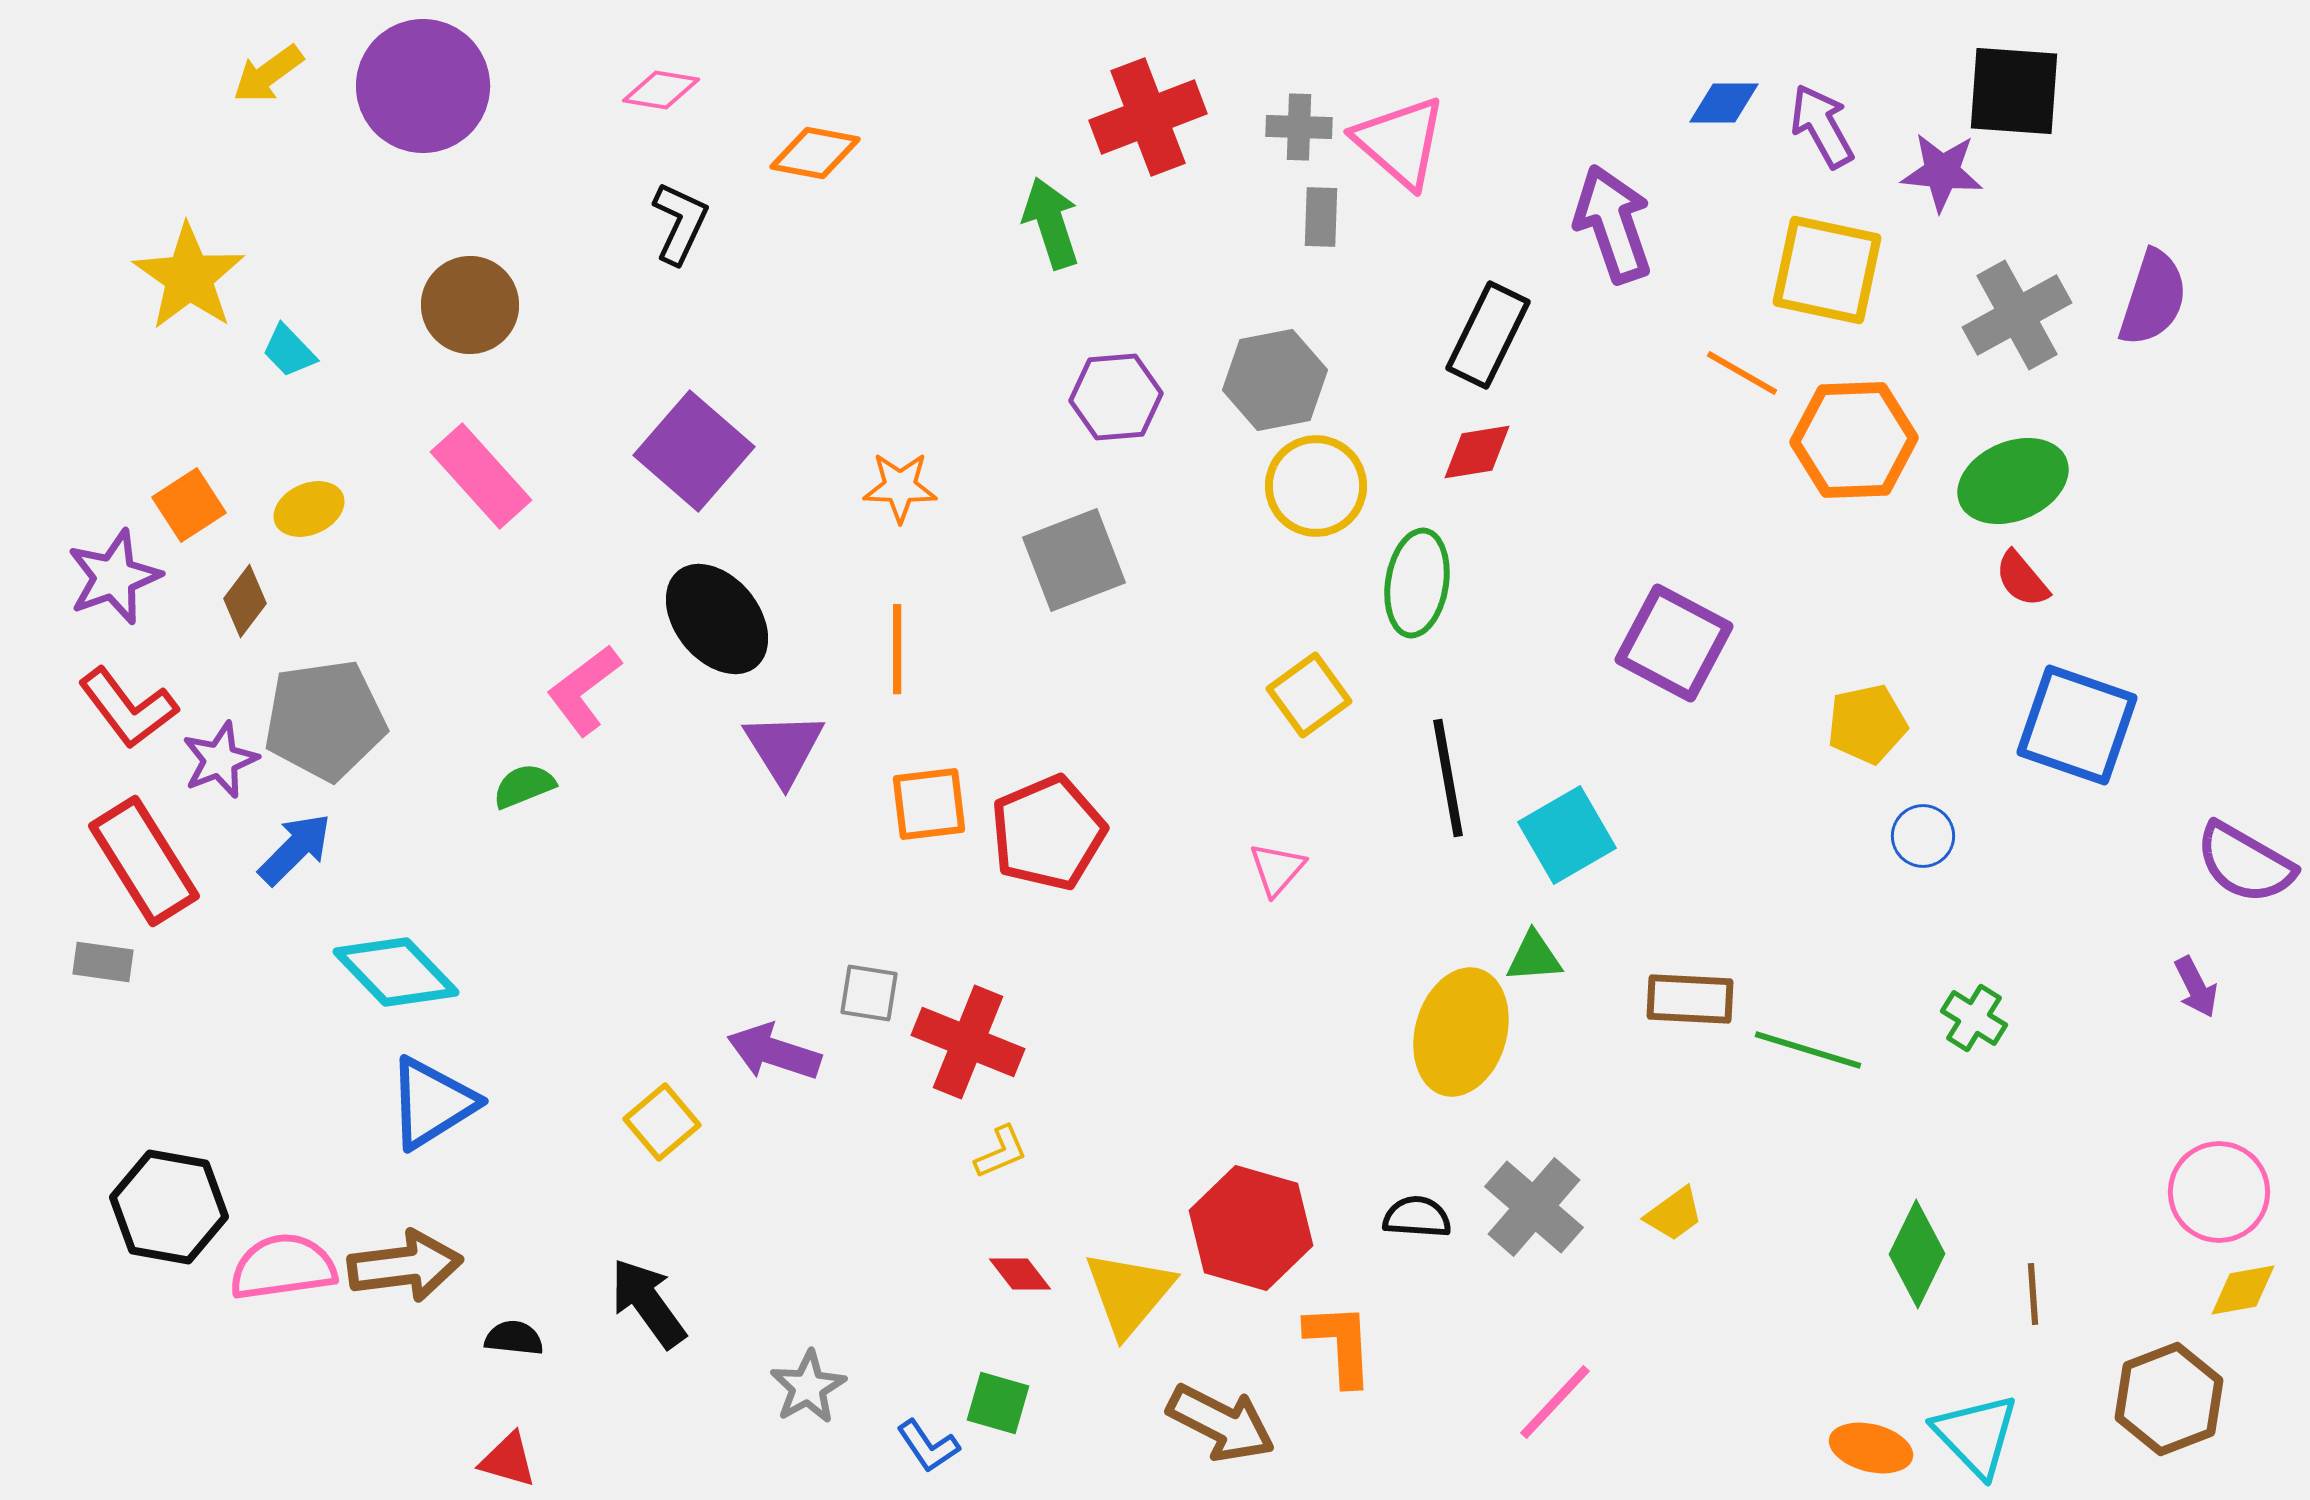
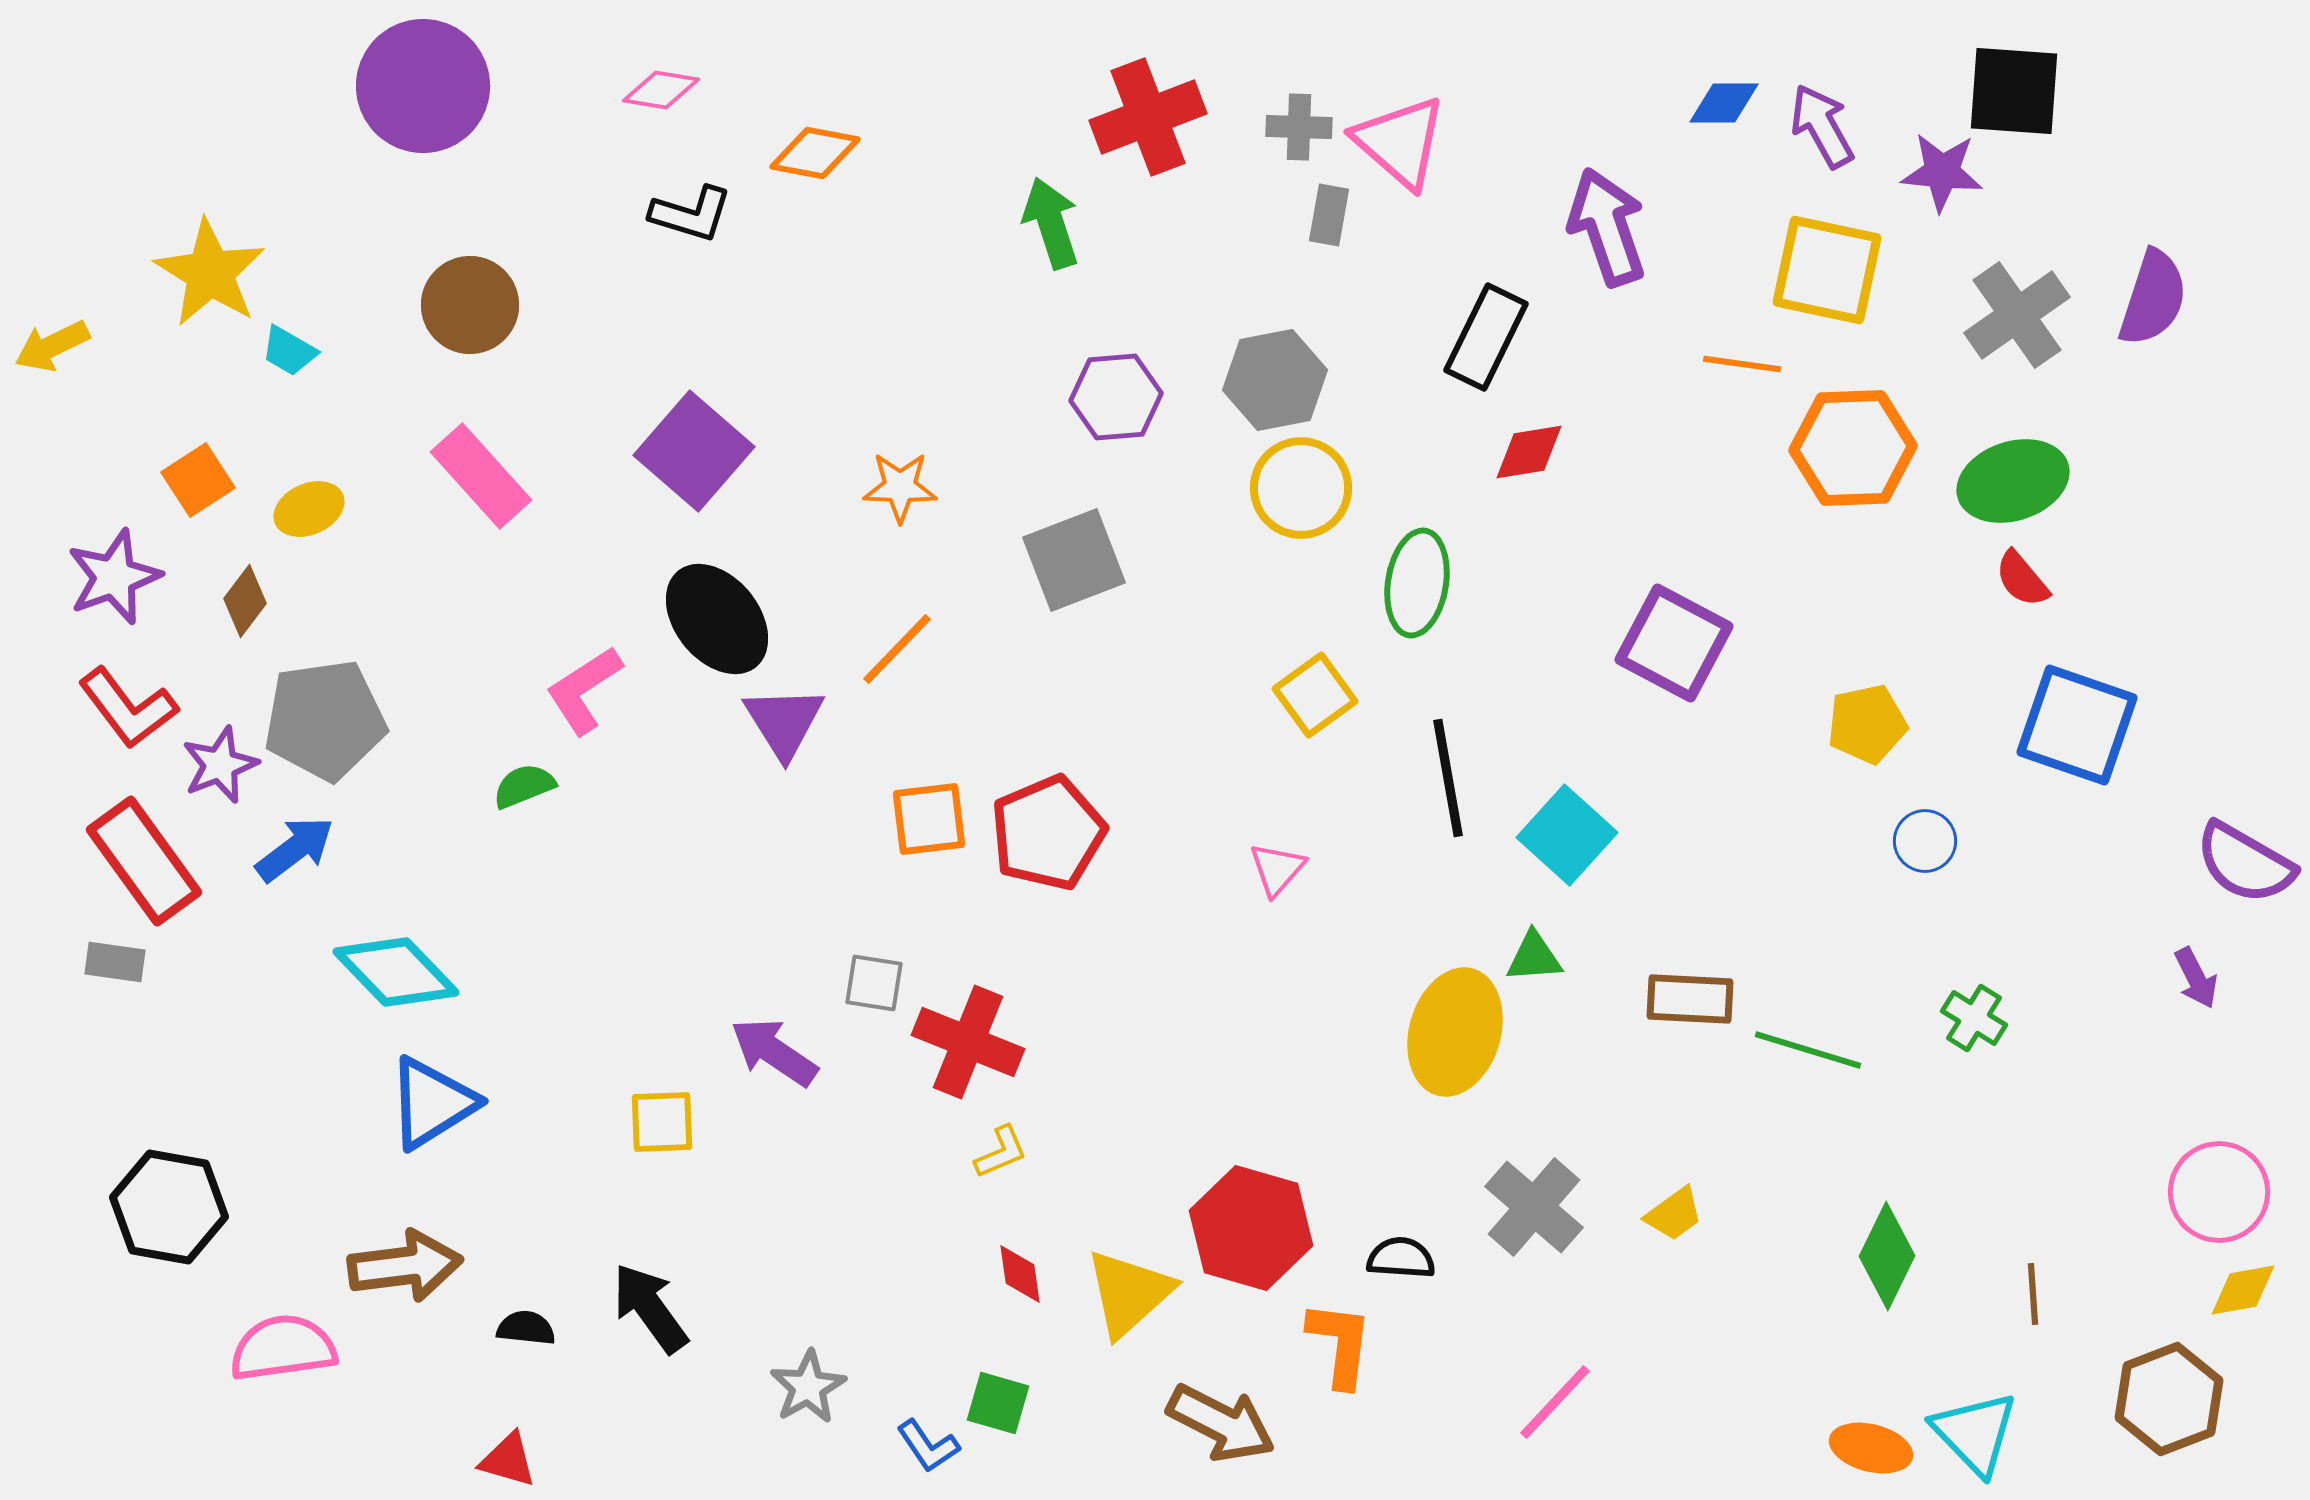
yellow arrow at (268, 74): moved 216 px left, 272 px down; rotated 10 degrees clockwise
gray rectangle at (1321, 217): moved 8 px right, 2 px up; rotated 8 degrees clockwise
black L-shape at (680, 223): moved 11 px right, 9 px up; rotated 82 degrees clockwise
purple arrow at (1613, 224): moved 6 px left, 3 px down
yellow star at (189, 277): moved 21 px right, 4 px up; rotated 3 degrees counterclockwise
gray cross at (2017, 315): rotated 6 degrees counterclockwise
black rectangle at (1488, 335): moved 2 px left, 2 px down
cyan trapezoid at (289, 351): rotated 16 degrees counterclockwise
orange line at (1742, 373): moved 9 px up; rotated 22 degrees counterclockwise
orange hexagon at (1854, 440): moved 1 px left, 8 px down
red diamond at (1477, 452): moved 52 px right
green ellipse at (2013, 481): rotated 5 degrees clockwise
yellow circle at (1316, 486): moved 15 px left, 2 px down
orange square at (189, 505): moved 9 px right, 25 px up
orange line at (897, 649): rotated 44 degrees clockwise
pink L-shape at (584, 690): rotated 4 degrees clockwise
yellow square at (1309, 695): moved 6 px right
purple triangle at (784, 748): moved 26 px up
purple star at (220, 760): moved 5 px down
orange square at (929, 804): moved 15 px down
cyan square at (1567, 835): rotated 18 degrees counterclockwise
blue circle at (1923, 836): moved 2 px right, 5 px down
blue arrow at (295, 849): rotated 8 degrees clockwise
red rectangle at (144, 861): rotated 4 degrees counterclockwise
gray rectangle at (103, 962): moved 12 px right
purple arrow at (2196, 987): moved 9 px up
gray square at (869, 993): moved 5 px right, 10 px up
yellow ellipse at (1461, 1032): moved 6 px left
purple arrow at (774, 1052): rotated 16 degrees clockwise
yellow square at (662, 1122): rotated 38 degrees clockwise
black semicircle at (1417, 1217): moved 16 px left, 41 px down
green diamond at (1917, 1254): moved 30 px left, 2 px down
pink semicircle at (283, 1267): moved 81 px down
red diamond at (1020, 1274): rotated 30 degrees clockwise
yellow triangle at (1129, 1293): rotated 8 degrees clockwise
black arrow at (648, 1303): moved 2 px right, 5 px down
black semicircle at (514, 1338): moved 12 px right, 10 px up
orange L-shape at (1340, 1344): rotated 10 degrees clockwise
cyan triangle at (1976, 1435): moved 1 px left, 2 px up
